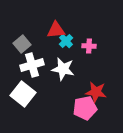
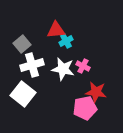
cyan cross: rotated 16 degrees clockwise
pink cross: moved 6 px left, 20 px down; rotated 24 degrees clockwise
